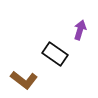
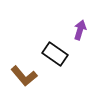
brown L-shape: moved 4 px up; rotated 12 degrees clockwise
